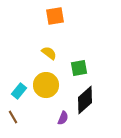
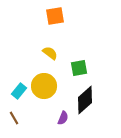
yellow semicircle: moved 1 px right
yellow circle: moved 2 px left, 1 px down
brown line: moved 1 px right, 1 px down
